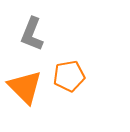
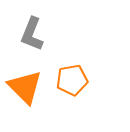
orange pentagon: moved 3 px right, 4 px down
